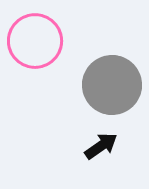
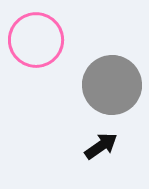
pink circle: moved 1 px right, 1 px up
